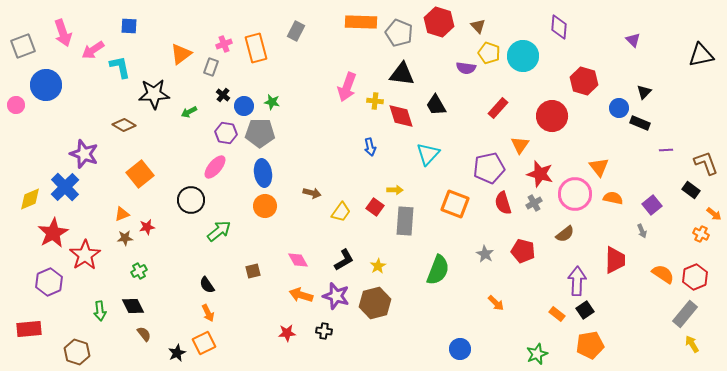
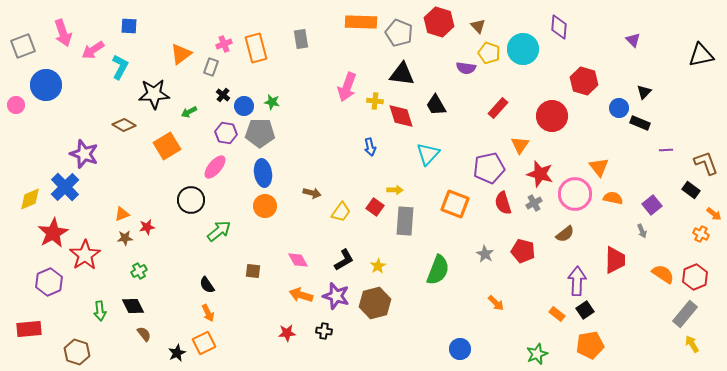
gray rectangle at (296, 31): moved 5 px right, 8 px down; rotated 36 degrees counterclockwise
cyan circle at (523, 56): moved 7 px up
cyan L-shape at (120, 67): rotated 40 degrees clockwise
orange square at (140, 174): moved 27 px right, 28 px up; rotated 8 degrees clockwise
brown square at (253, 271): rotated 21 degrees clockwise
